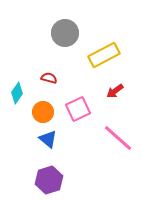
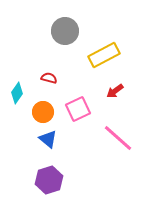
gray circle: moved 2 px up
